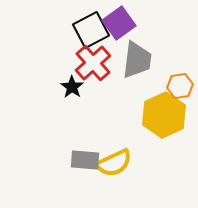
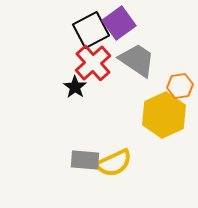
gray trapezoid: rotated 63 degrees counterclockwise
black star: moved 3 px right
